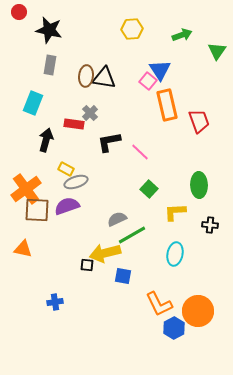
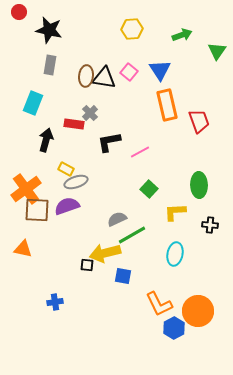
pink square: moved 19 px left, 9 px up
pink line: rotated 72 degrees counterclockwise
